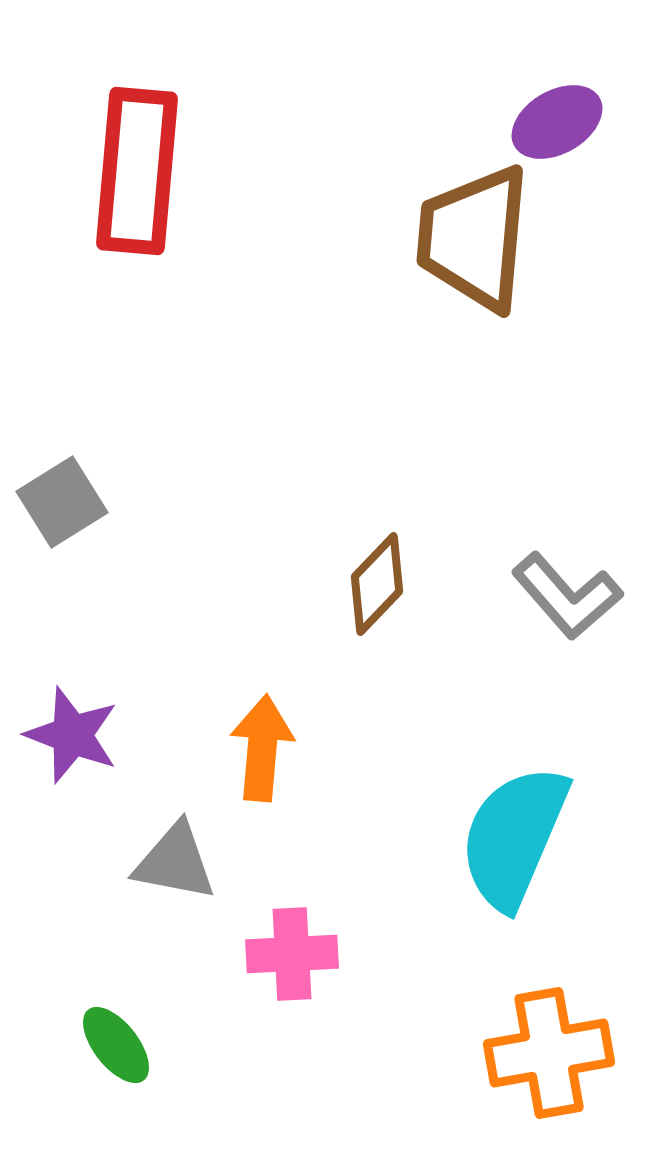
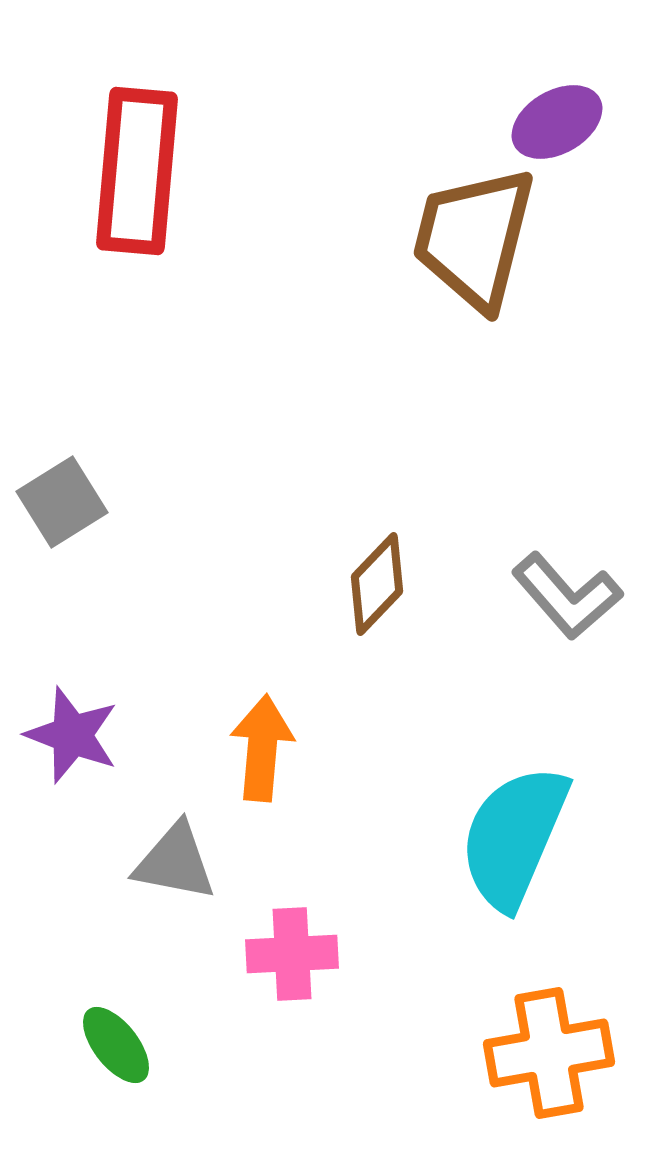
brown trapezoid: rotated 9 degrees clockwise
